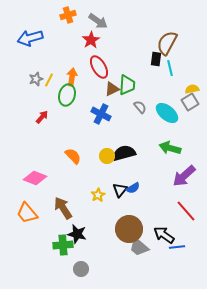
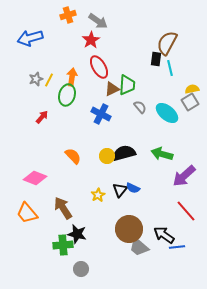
green arrow: moved 8 px left, 6 px down
blue semicircle: rotated 56 degrees clockwise
